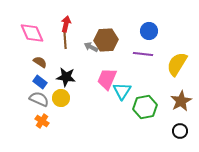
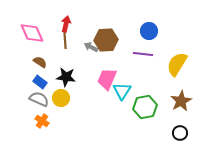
black circle: moved 2 px down
